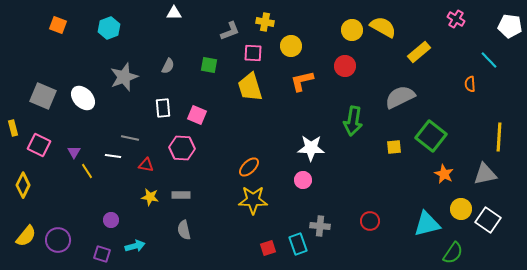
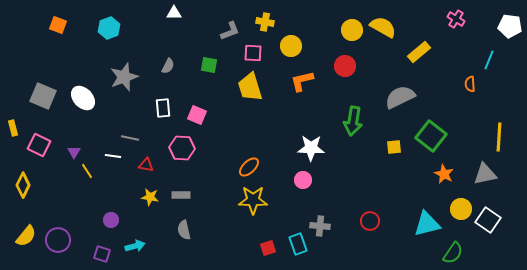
cyan line at (489, 60): rotated 66 degrees clockwise
